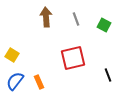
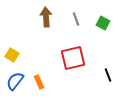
green square: moved 1 px left, 2 px up
